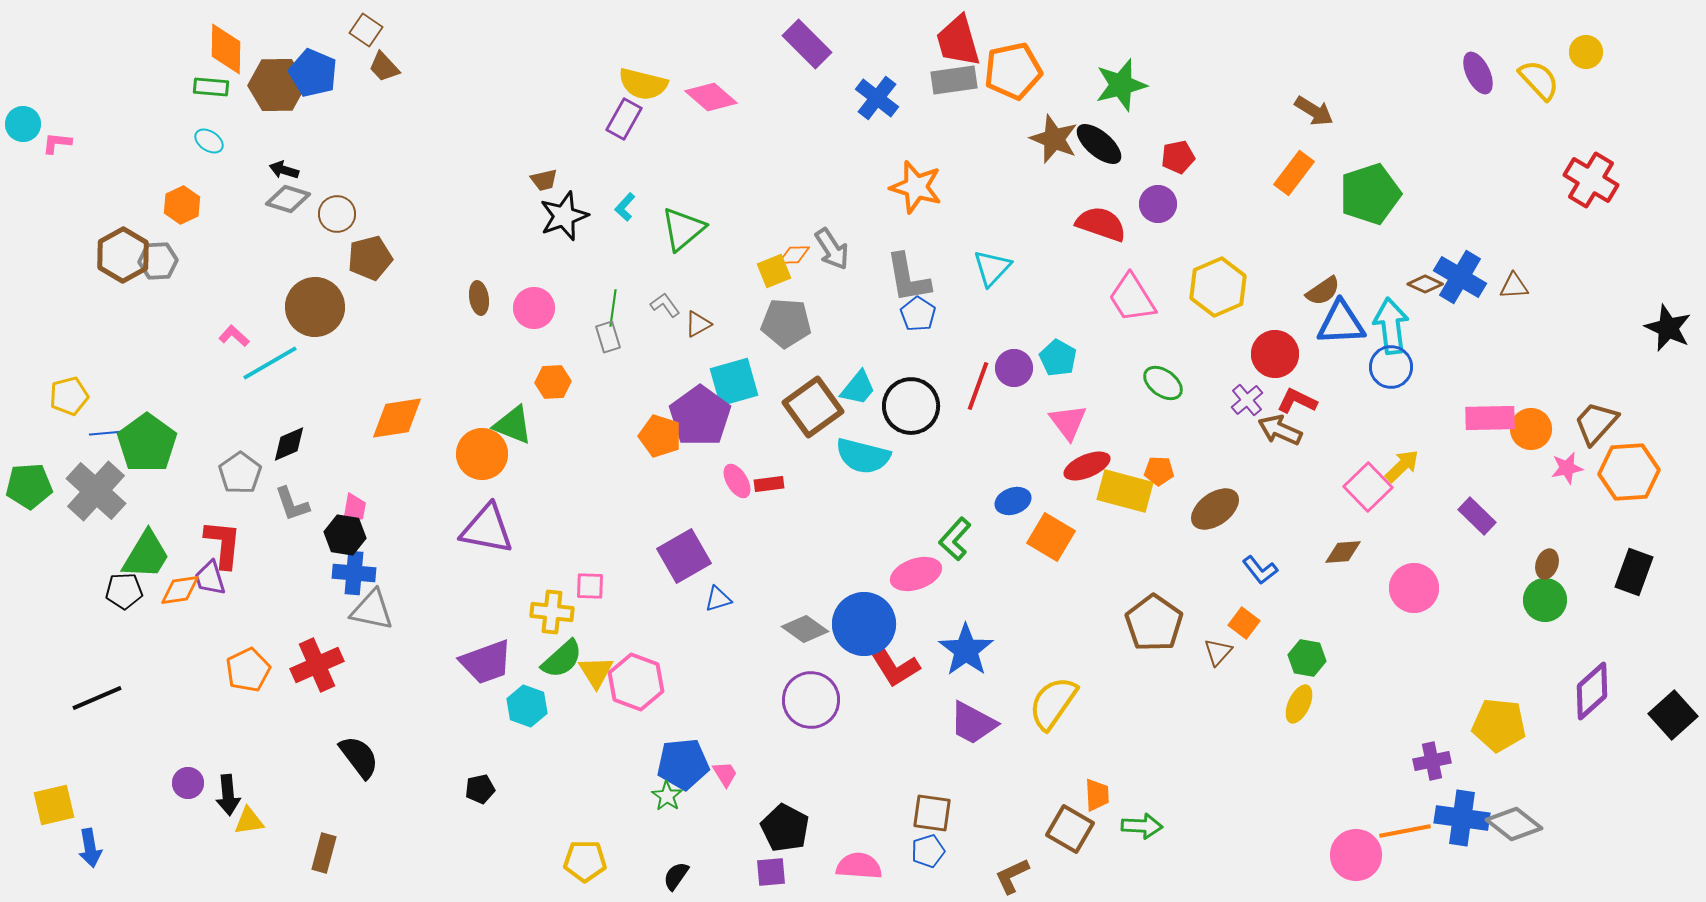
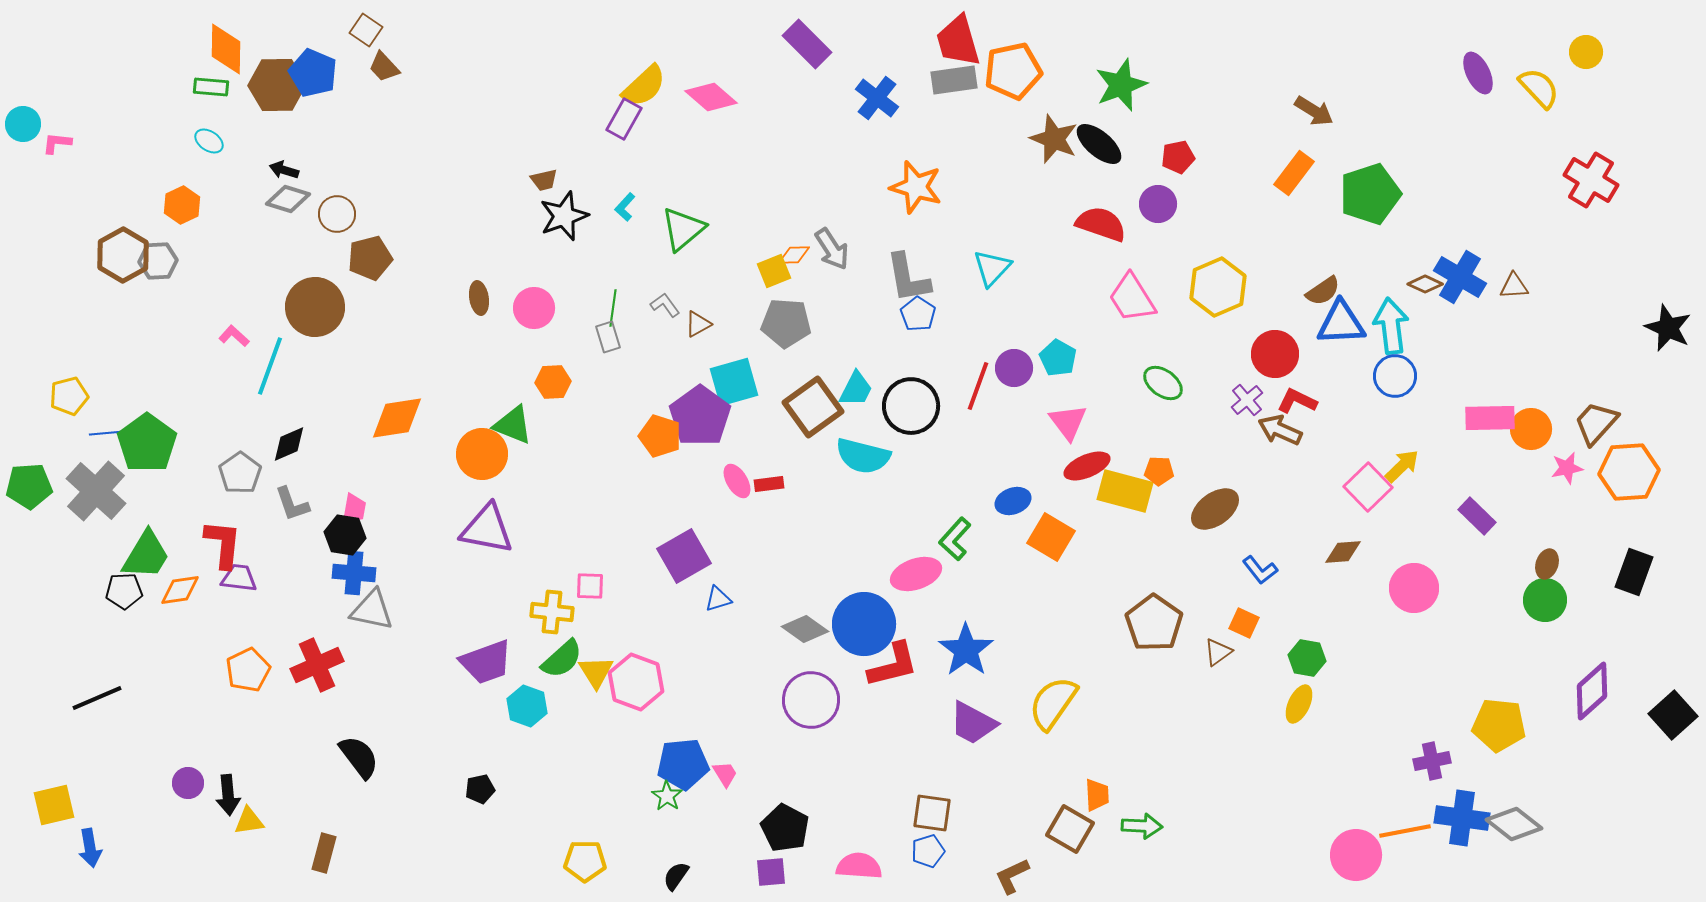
yellow semicircle at (1539, 80): moved 8 px down
yellow semicircle at (643, 84): moved 1 px right, 2 px down; rotated 57 degrees counterclockwise
green star at (1121, 85): rotated 6 degrees counterclockwise
cyan line at (270, 363): moved 3 px down; rotated 40 degrees counterclockwise
blue circle at (1391, 367): moved 4 px right, 9 px down
cyan trapezoid at (858, 388): moved 2 px left, 1 px down; rotated 12 degrees counterclockwise
purple trapezoid at (210, 578): moved 29 px right; rotated 114 degrees clockwise
orange square at (1244, 623): rotated 12 degrees counterclockwise
brown triangle at (1218, 652): rotated 12 degrees clockwise
red L-shape at (893, 665): rotated 72 degrees counterclockwise
